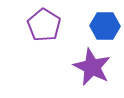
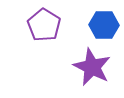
blue hexagon: moved 1 px left, 1 px up
